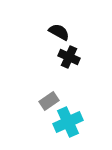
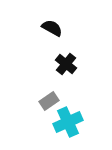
black semicircle: moved 7 px left, 4 px up
black cross: moved 3 px left, 7 px down; rotated 15 degrees clockwise
